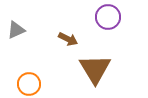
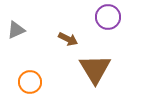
orange circle: moved 1 px right, 2 px up
